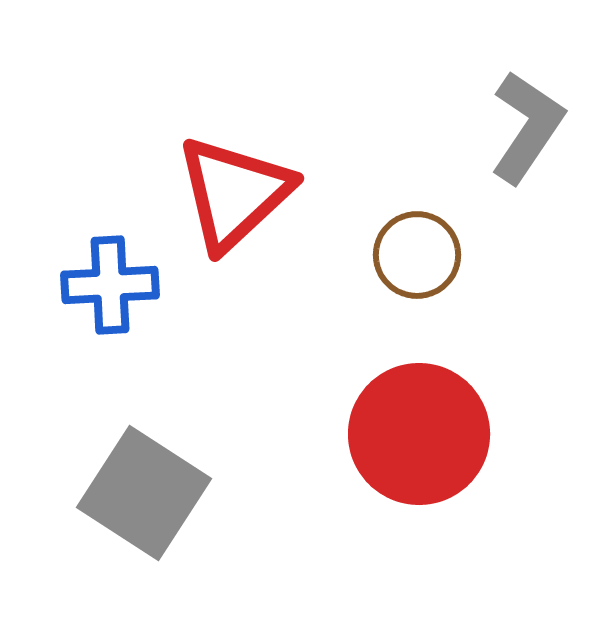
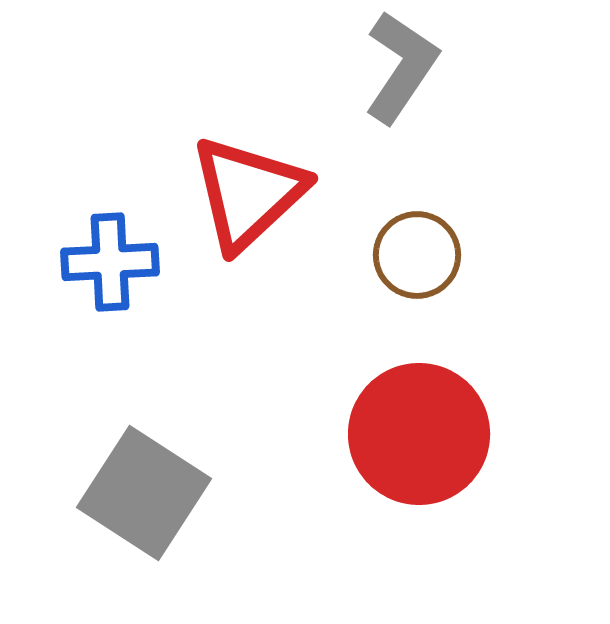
gray L-shape: moved 126 px left, 60 px up
red triangle: moved 14 px right
blue cross: moved 23 px up
